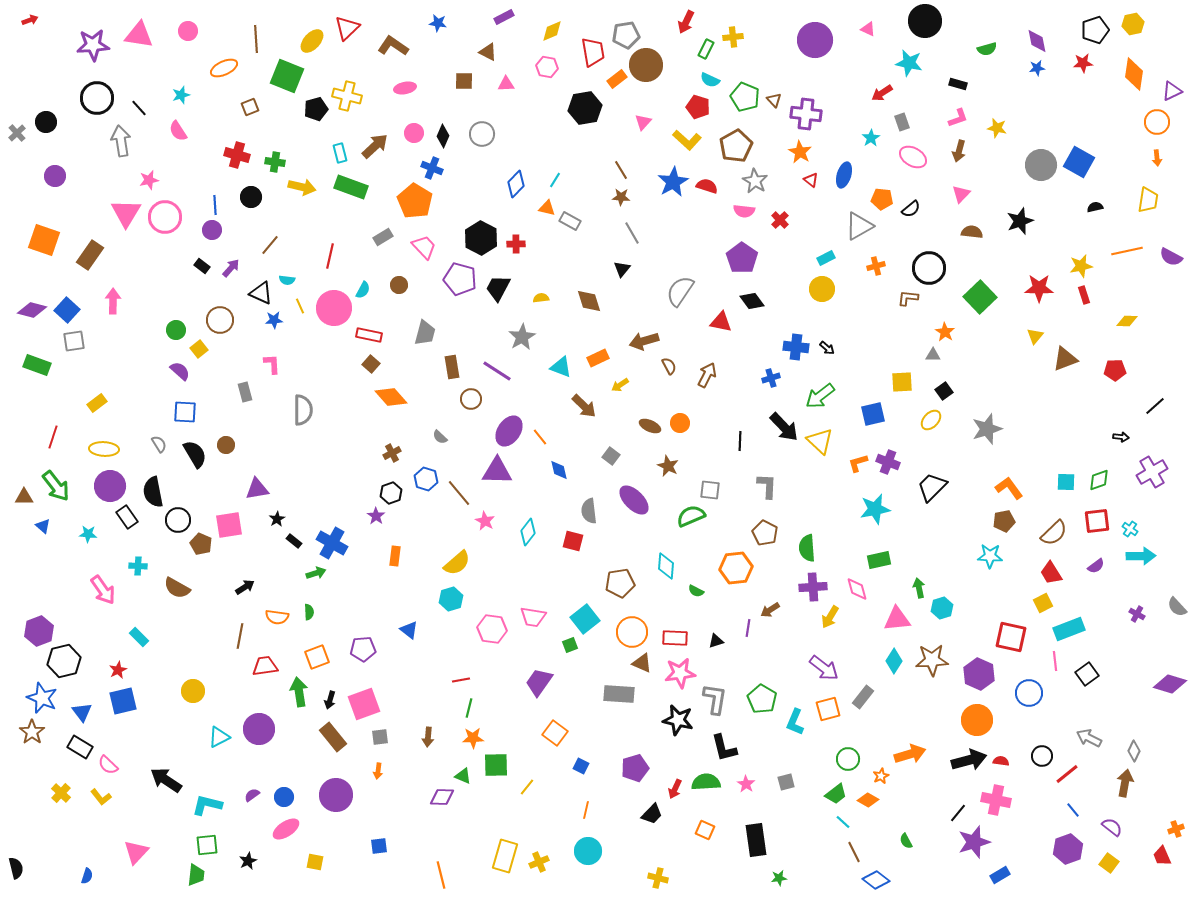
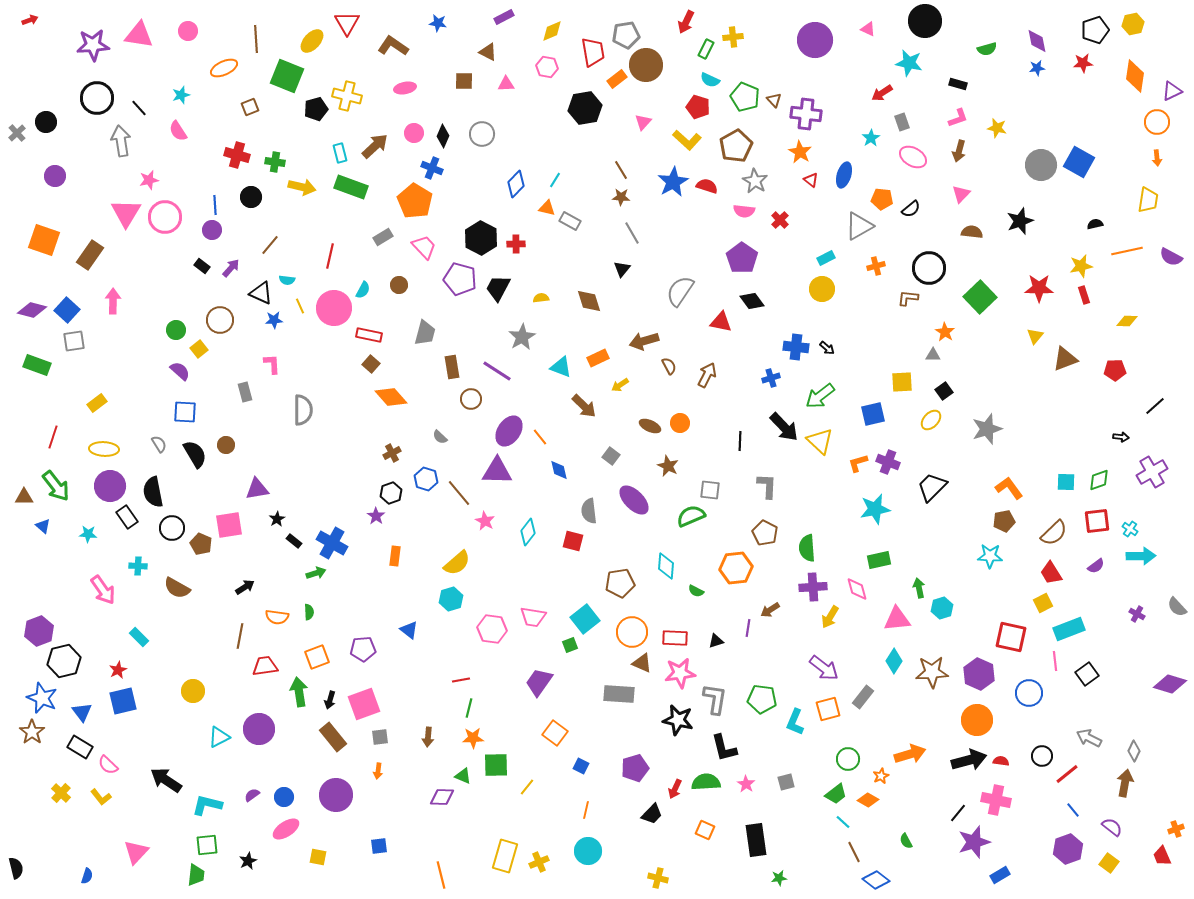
red triangle at (347, 28): moved 5 px up; rotated 16 degrees counterclockwise
orange diamond at (1134, 74): moved 1 px right, 2 px down
black semicircle at (1095, 207): moved 17 px down
black circle at (178, 520): moved 6 px left, 8 px down
brown star at (932, 660): moved 12 px down
green pentagon at (762, 699): rotated 24 degrees counterclockwise
yellow square at (315, 862): moved 3 px right, 5 px up
